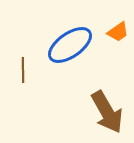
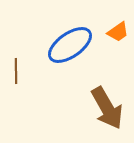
brown line: moved 7 px left, 1 px down
brown arrow: moved 4 px up
